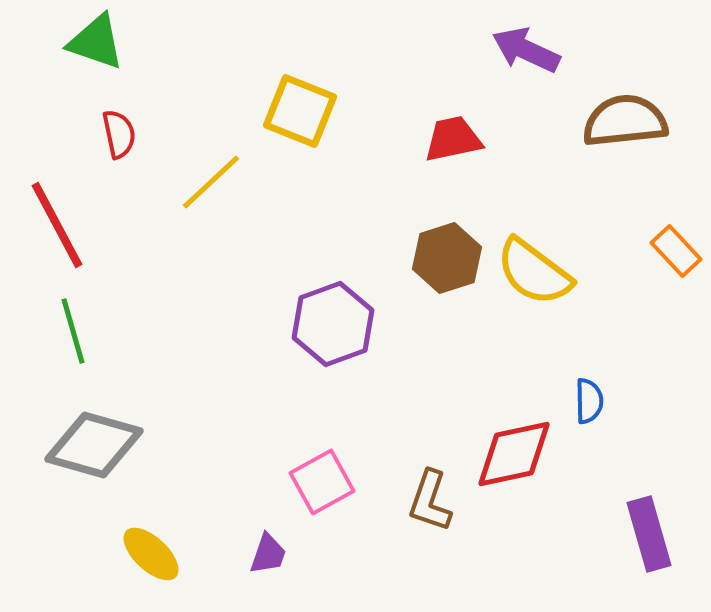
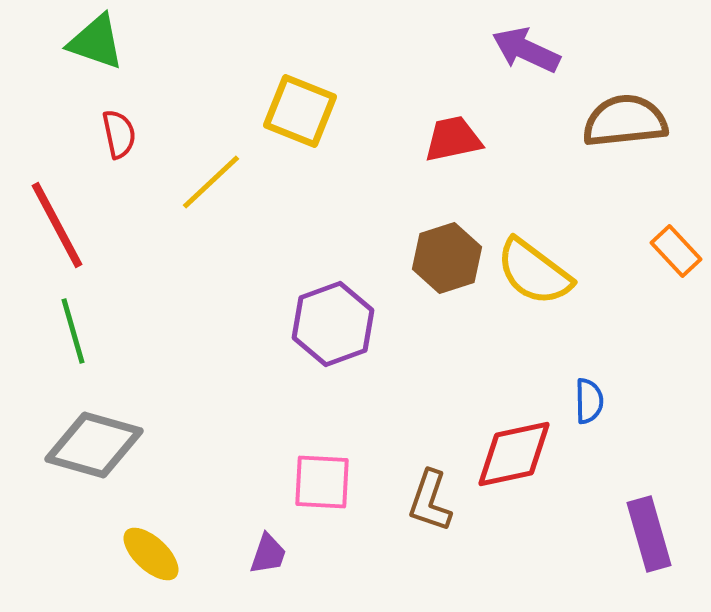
pink square: rotated 32 degrees clockwise
